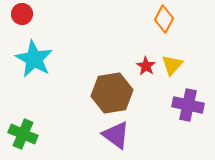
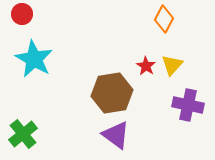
green cross: rotated 28 degrees clockwise
